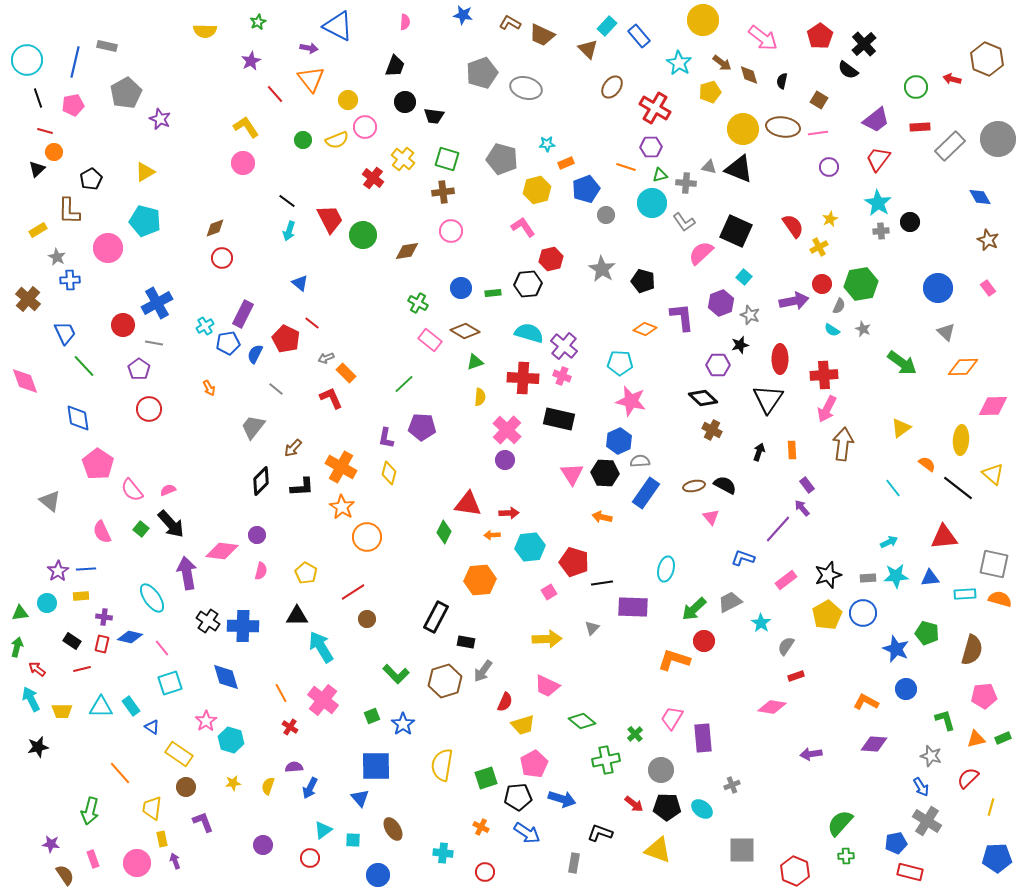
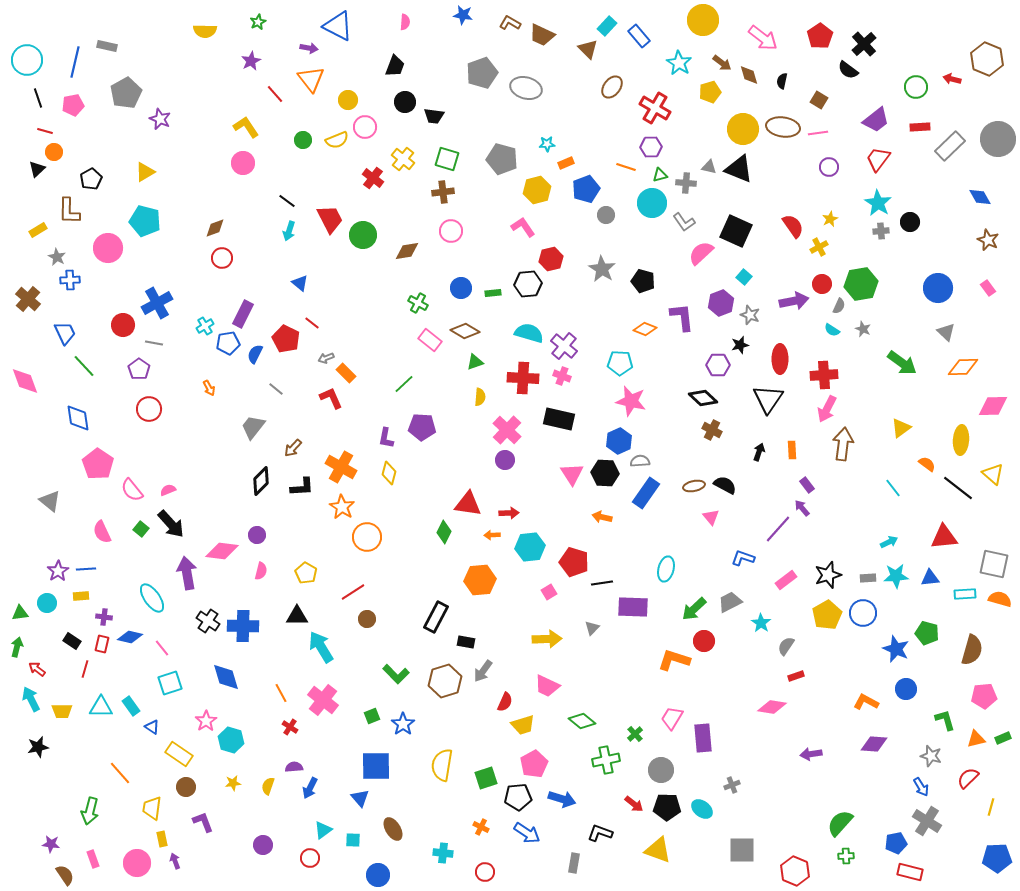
red line at (82, 669): moved 3 px right; rotated 60 degrees counterclockwise
